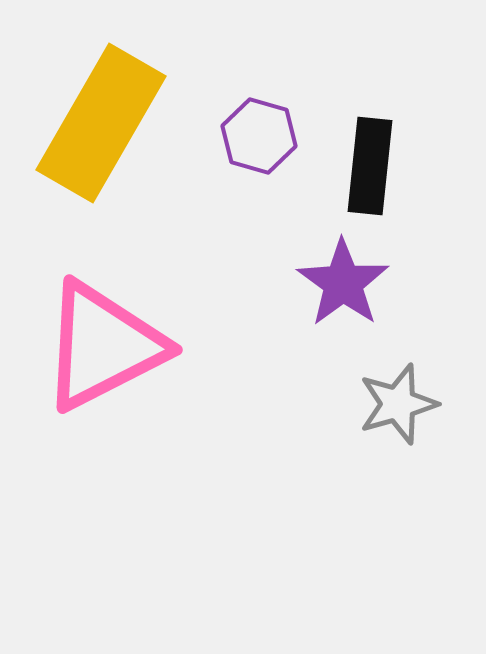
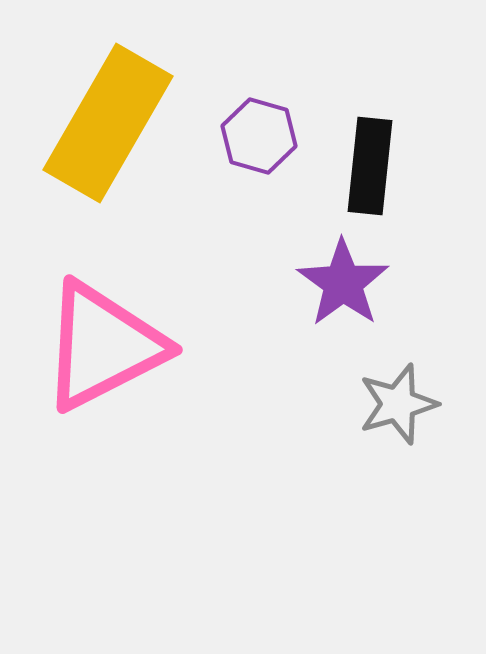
yellow rectangle: moved 7 px right
